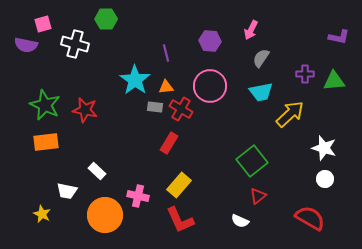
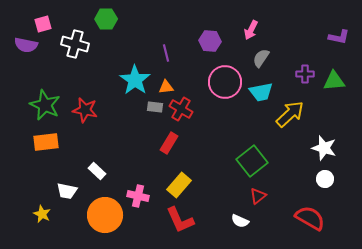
pink circle: moved 15 px right, 4 px up
